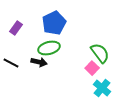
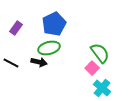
blue pentagon: moved 1 px down
